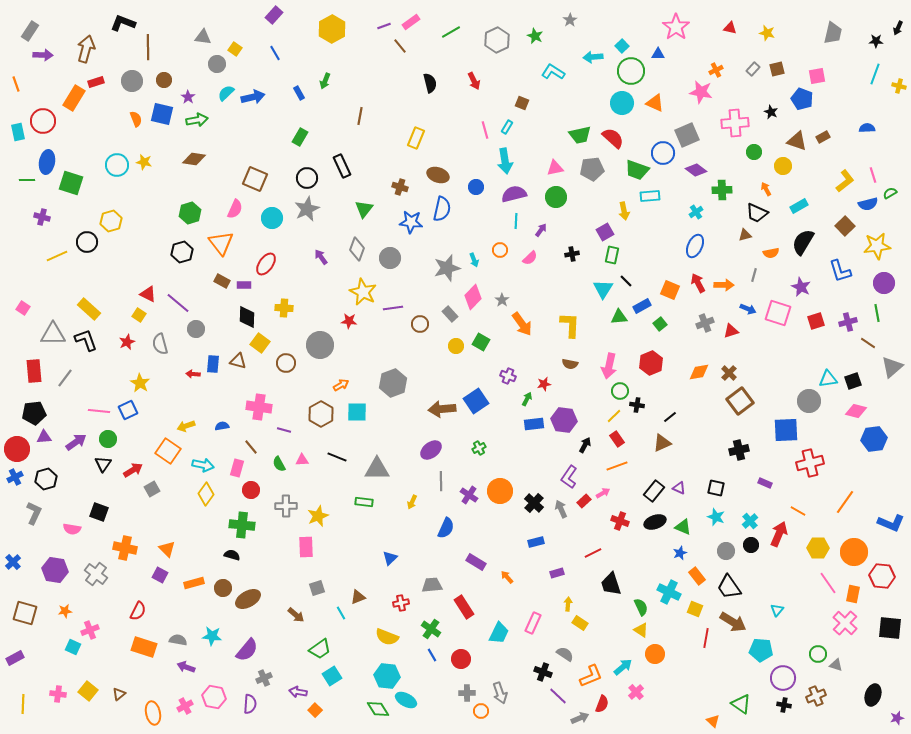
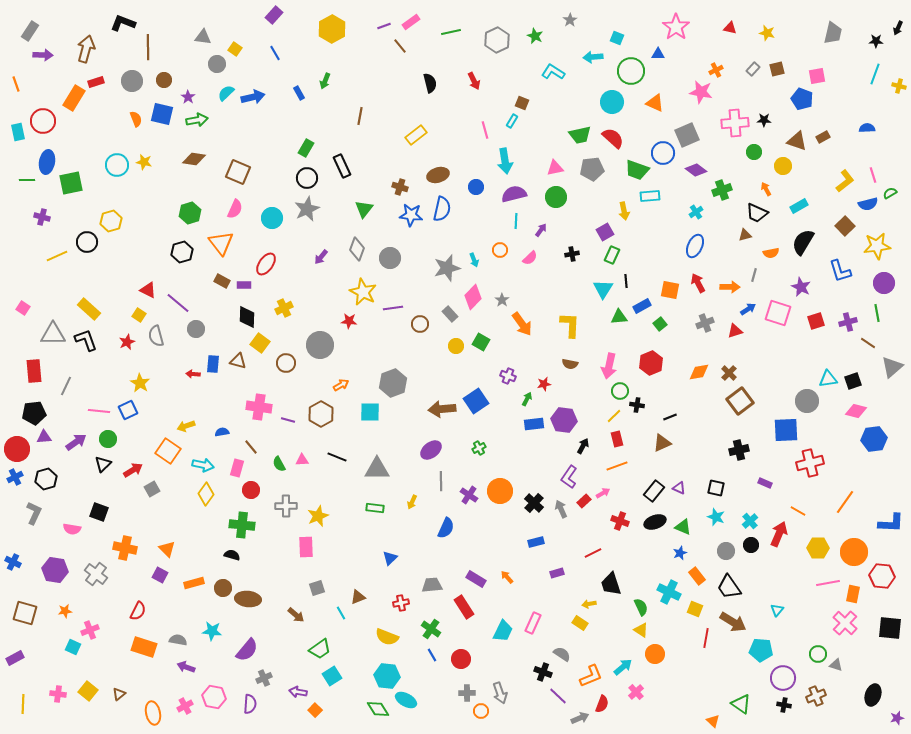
green line at (451, 32): rotated 18 degrees clockwise
cyan square at (622, 46): moved 5 px left, 8 px up; rotated 24 degrees counterclockwise
cyan circle at (622, 103): moved 10 px left, 1 px up
black star at (771, 112): moved 7 px left, 8 px down; rotated 24 degrees counterclockwise
cyan rectangle at (507, 127): moved 5 px right, 6 px up
green rectangle at (300, 137): moved 6 px right, 11 px down
yellow rectangle at (416, 138): moved 3 px up; rotated 30 degrees clockwise
brown ellipse at (438, 175): rotated 35 degrees counterclockwise
brown square at (255, 179): moved 17 px left, 7 px up
green square at (71, 183): rotated 30 degrees counterclockwise
green cross at (722, 190): rotated 18 degrees counterclockwise
blue star at (411, 222): moved 7 px up
green rectangle at (612, 255): rotated 12 degrees clockwise
purple arrow at (321, 257): rotated 105 degrees counterclockwise
black line at (626, 281): rotated 40 degrees clockwise
orange arrow at (724, 285): moved 6 px right, 2 px down
orange square at (670, 290): rotated 12 degrees counterclockwise
red triangle at (148, 294): moved 4 px up
yellow cross at (284, 308): rotated 30 degrees counterclockwise
blue arrow at (748, 309): rotated 56 degrees counterclockwise
red triangle at (731, 331): moved 4 px right
gray semicircle at (160, 344): moved 4 px left, 8 px up
gray line at (65, 378): moved 1 px right, 8 px down; rotated 12 degrees counterclockwise
gray circle at (809, 401): moved 2 px left
cyan square at (357, 412): moved 13 px right
black line at (670, 417): rotated 16 degrees clockwise
blue semicircle at (222, 426): moved 6 px down
purple line at (284, 430): moved 4 px right, 10 px up
red rectangle at (617, 439): rotated 21 degrees clockwise
black arrow at (585, 445): moved 2 px left, 1 px down
black triangle at (103, 464): rotated 12 degrees clockwise
green rectangle at (364, 502): moved 11 px right, 6 px down
blue L-shape at (891, 523): rotated 20 degrees counterclockwise
blue cross at (13, 562): rotated 21 degrees counterclockwise
purple rectangle at (476, 562): moved 17 px down
pink line at (828, 583): rotated 65 degrees counterclockwise
brown ellipse at (248, 599): rotated 35 degrees clockwise
yellow arrow at (568, 604): moved 21 px right; rotated 104 degrees counterclockwise
cyan trapezoid at (499, 633): moved 4 px right, 2 px up
cyan star at (212, 636): moved 5 px up
gray semicircle at (565, 654): moved 3 px left
